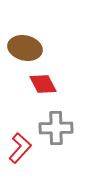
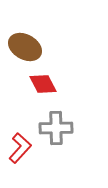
brown ellipse: moved 1 px up; rotated 16 degrees clockwise
